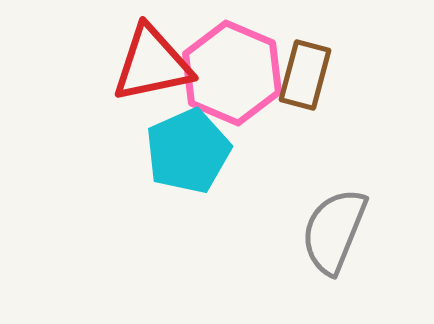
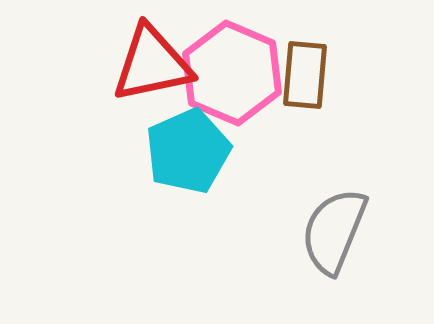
brown rectangle: rotated 10 degrees counterclockwise
